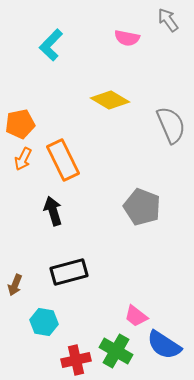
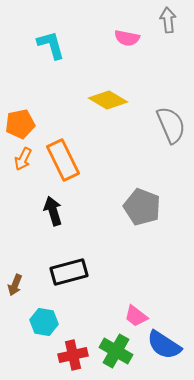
gray arrow: rotated 30 degrees clockwise
cyan L-shape: rotated 120 degrees clockwise
yellow diamond: moved 2 px left
red cross: moved 3 px left, 5 px up
